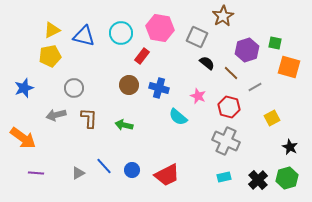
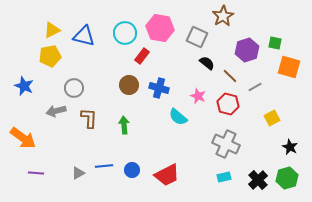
cyan circle: moved 4 px right
brown line: moved 1 px left, 3 px down
blue star: moved 2 px up; rotated 30 degrees counterclockwise
red hexagon: moved 1 px left, 3 px up
gray arrow: moved 4 px up
green arrow: rotated 72 degrees clockwise
gray cross: moved 3 px down
blue line: rotated 54 degrees counterclockwise
